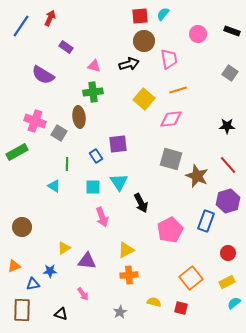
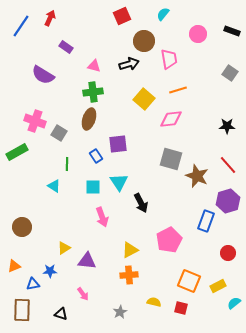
red square at (140, 16): moved 18 px left; rotated 18 degrees counterclockwise
brown ellipse at (79, 117): moved 10 px right, 2 px down; rotated 25 degrees clockwise
pink pentagon at (170, 230): moved 1 px left, 10 px down
yellow triangle at (126, 250): moved 4 px right
orange square at (191, 278): moved 2 px left, 3 px down; rotated 30 degrees counterclockwise
yellow rectangle at (227, 282): moved 9 px left, 4 px down
